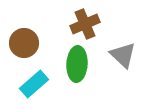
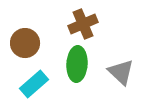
brown cross: moved 2 px left
brown circle: moved 1 px right
gray triangle: moved 2 px left, 17 px down
